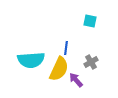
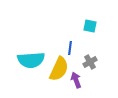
cyan square: moved 5 px down
blue line: moved 4 px right
gray cross: moved 1 px left
purple arrow: rotated 21 degrees clockwise
